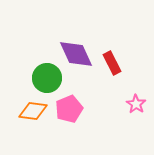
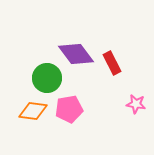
purple diamond: rotated 12 degrees counterclockwise
pink star: rotated 24 degrees counterclockwise
pink pentagon: rotated 12 degrees clockwise
